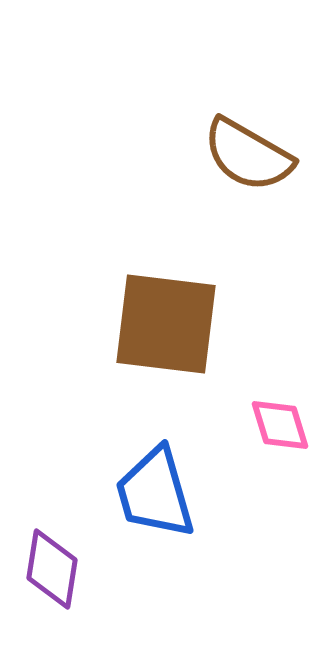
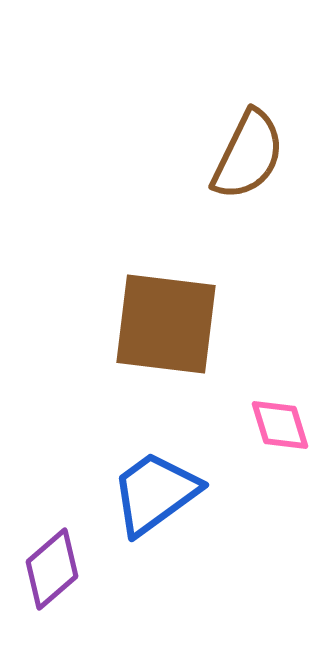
brown semicircle: rotated 94 degrees counterclockwise
blue trapezoid: rotated 70 degrees clockwise
purple diamond: rotated 40 degrees clockwise
